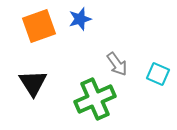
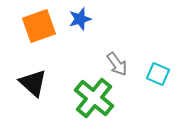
black triangle: rotated 16 degrees counterclockwise
green cross: moved 1 px left, 1 px up; rotated 27 degrees counterclockwise
